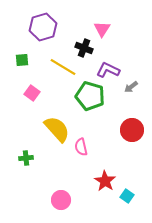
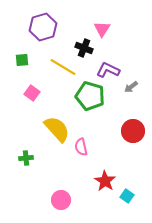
red circle: moved 1 px right, 1 px down
